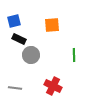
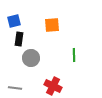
black rectangle: rotated 72 degrees clockwise
gray circle: moved 3 px down
